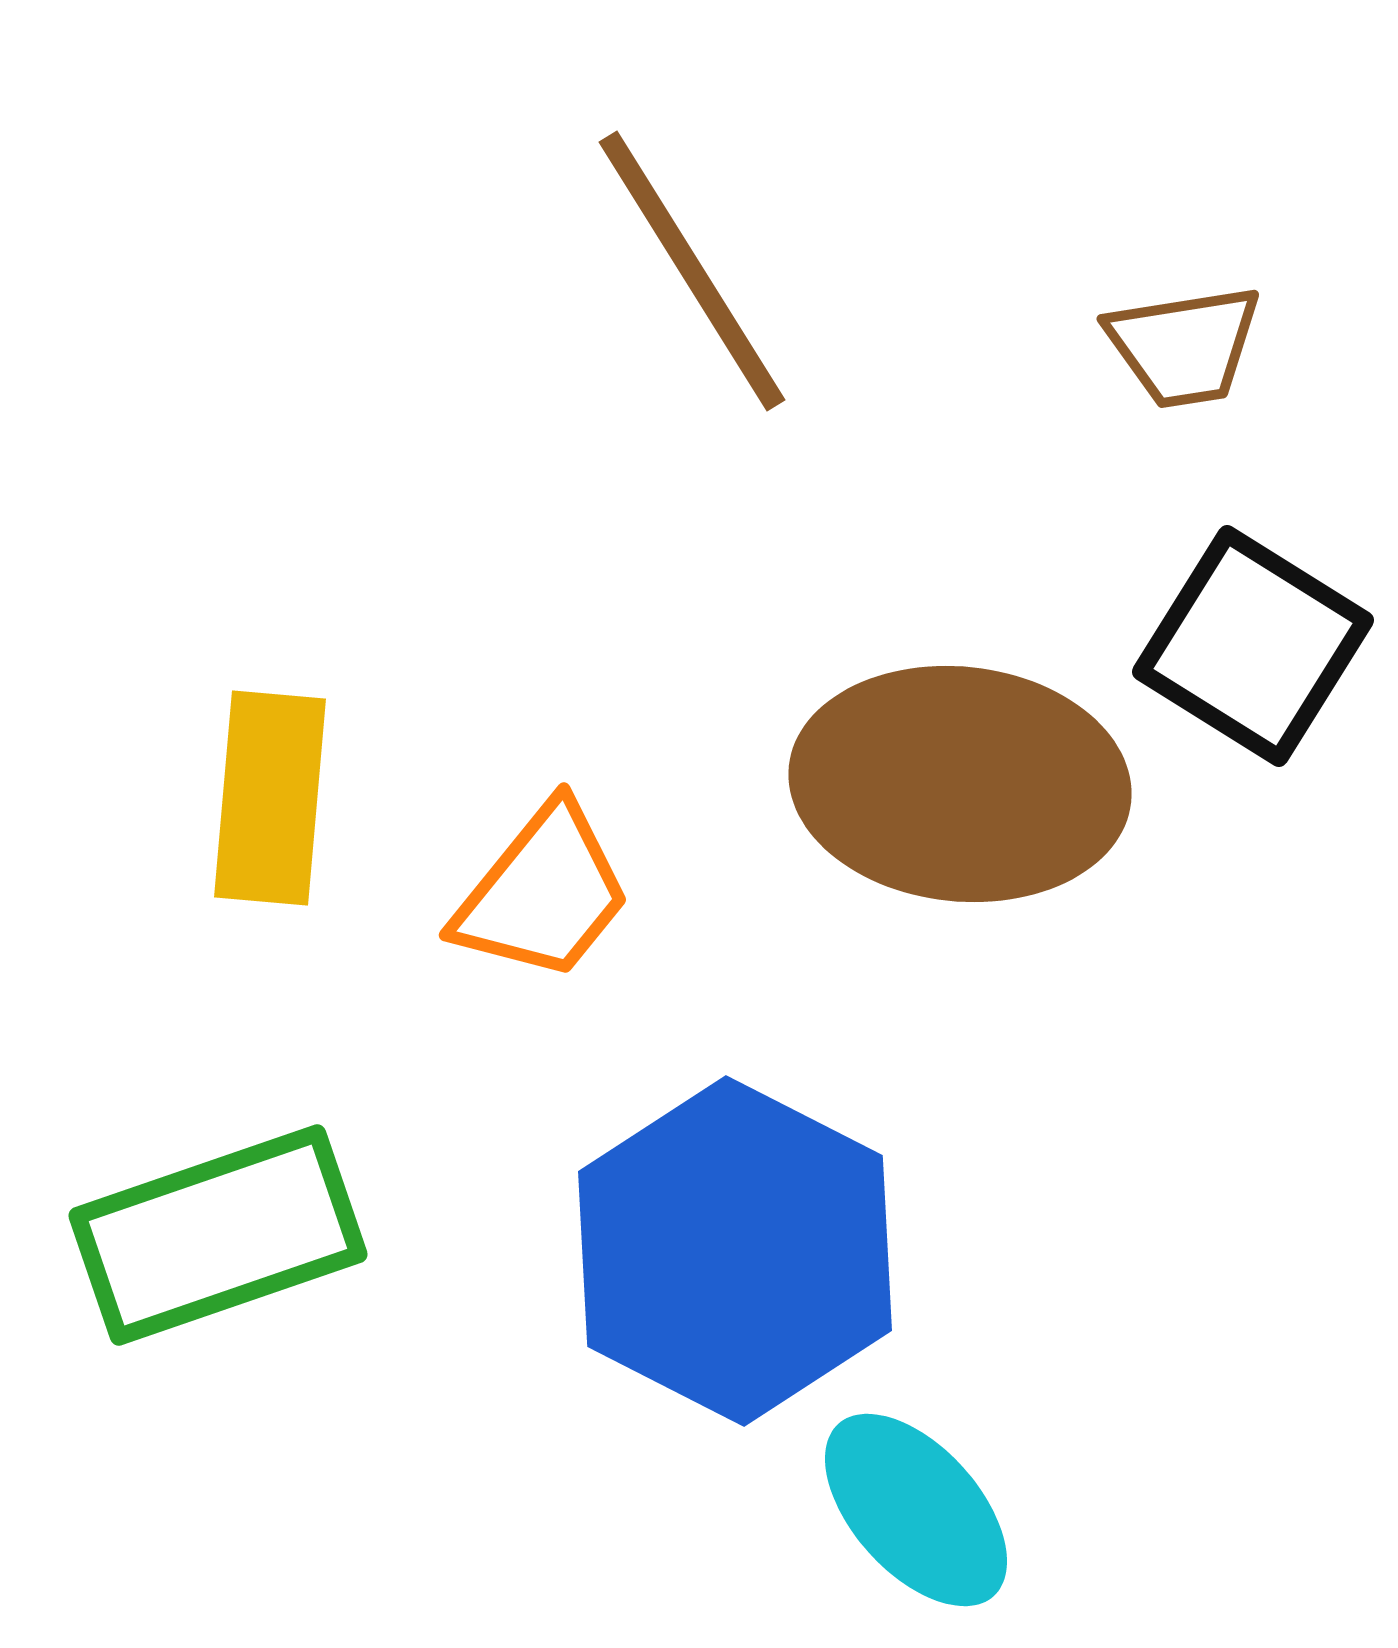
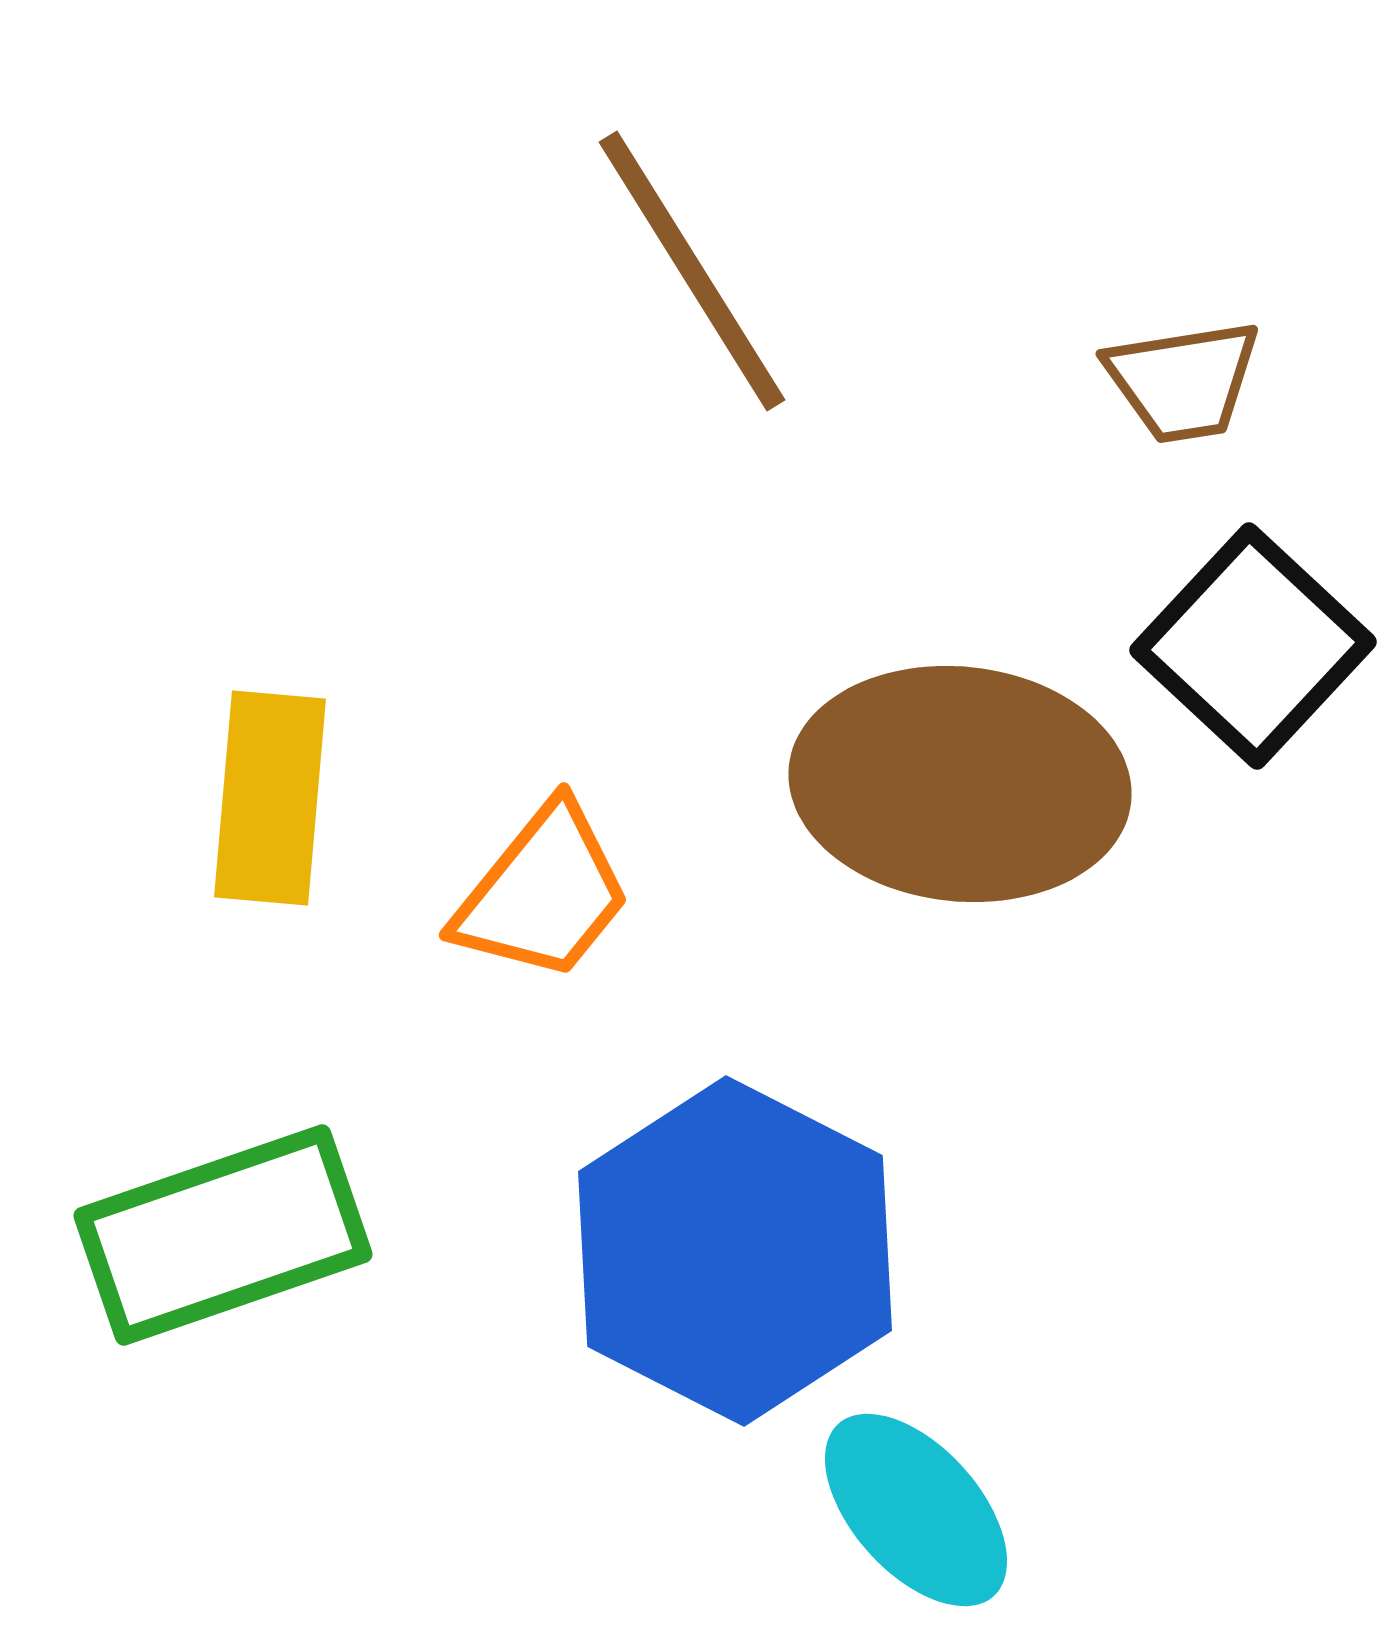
brown trapezoid: moved 1 px left, 35 px down
black square: rotated 11 degrees clockwise
green rectangle: moved 5 px right
